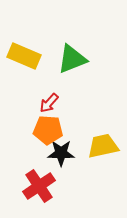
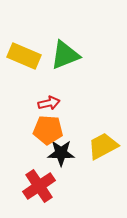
green triangle: moved 7 px left, 4 px up
red arrow: rotated 145 degrees counterclockwise
yellow trapezoid: rotated 16 degrees counterclockwise
